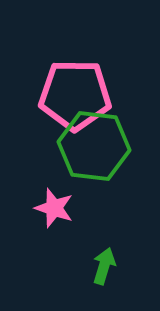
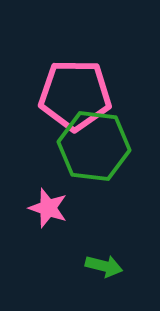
pink star: moved 6 px left
green arrow: rotated 87 degrees clockwise
